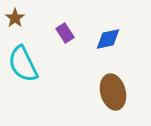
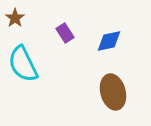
blue diamond: moved 1 px right, 2 px down
